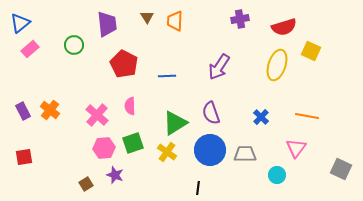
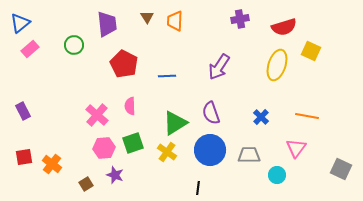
orange cross: moved 2 px right, 54 px down
gray trapezoid: moved 4 px right, 1 px down
